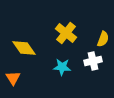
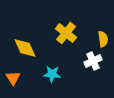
yellow semicircle: rotated 28 degrees counterclockwise
yellow diamond: moved 1 px right; rotated 10 degrees clockwise
white cross: rotated 12 degrees counterclockwise
cyan star: moved 10 px left, 7 px down
